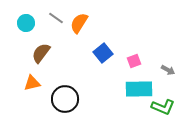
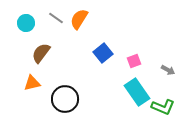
orange semicircle: moved 4 px up
cyan rectangle: moved 2 px left, 3 px down; rotated 56 degrees clockwise
